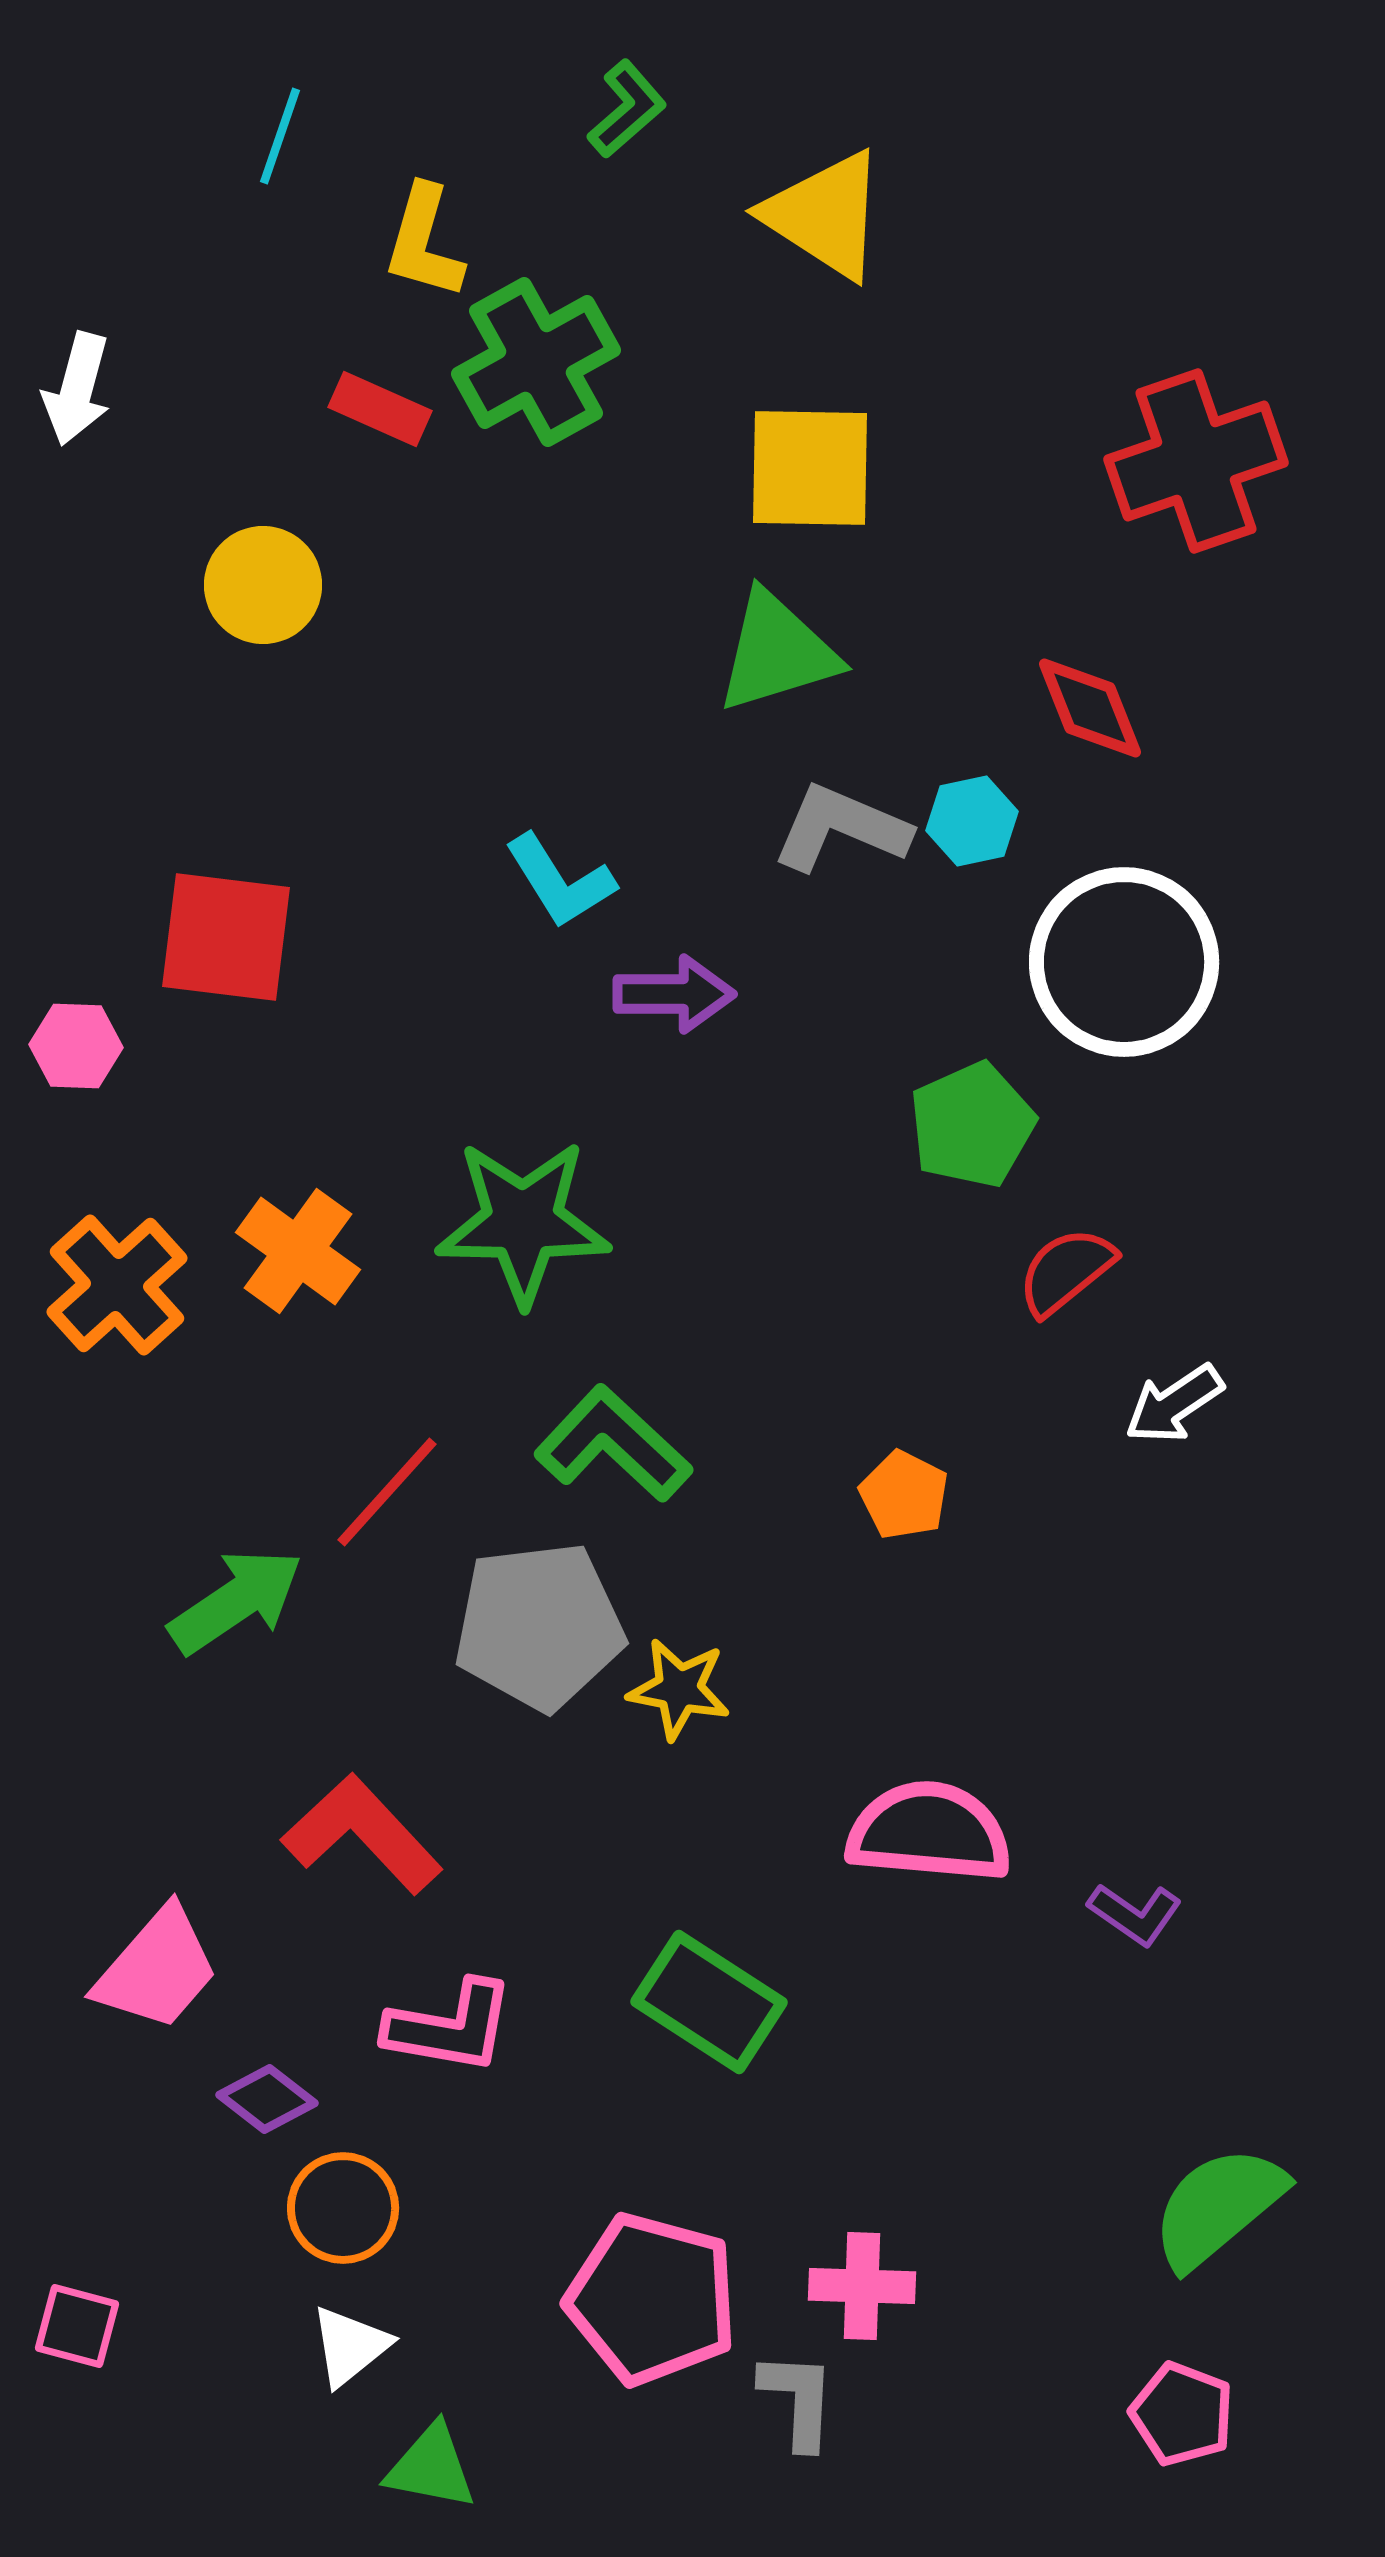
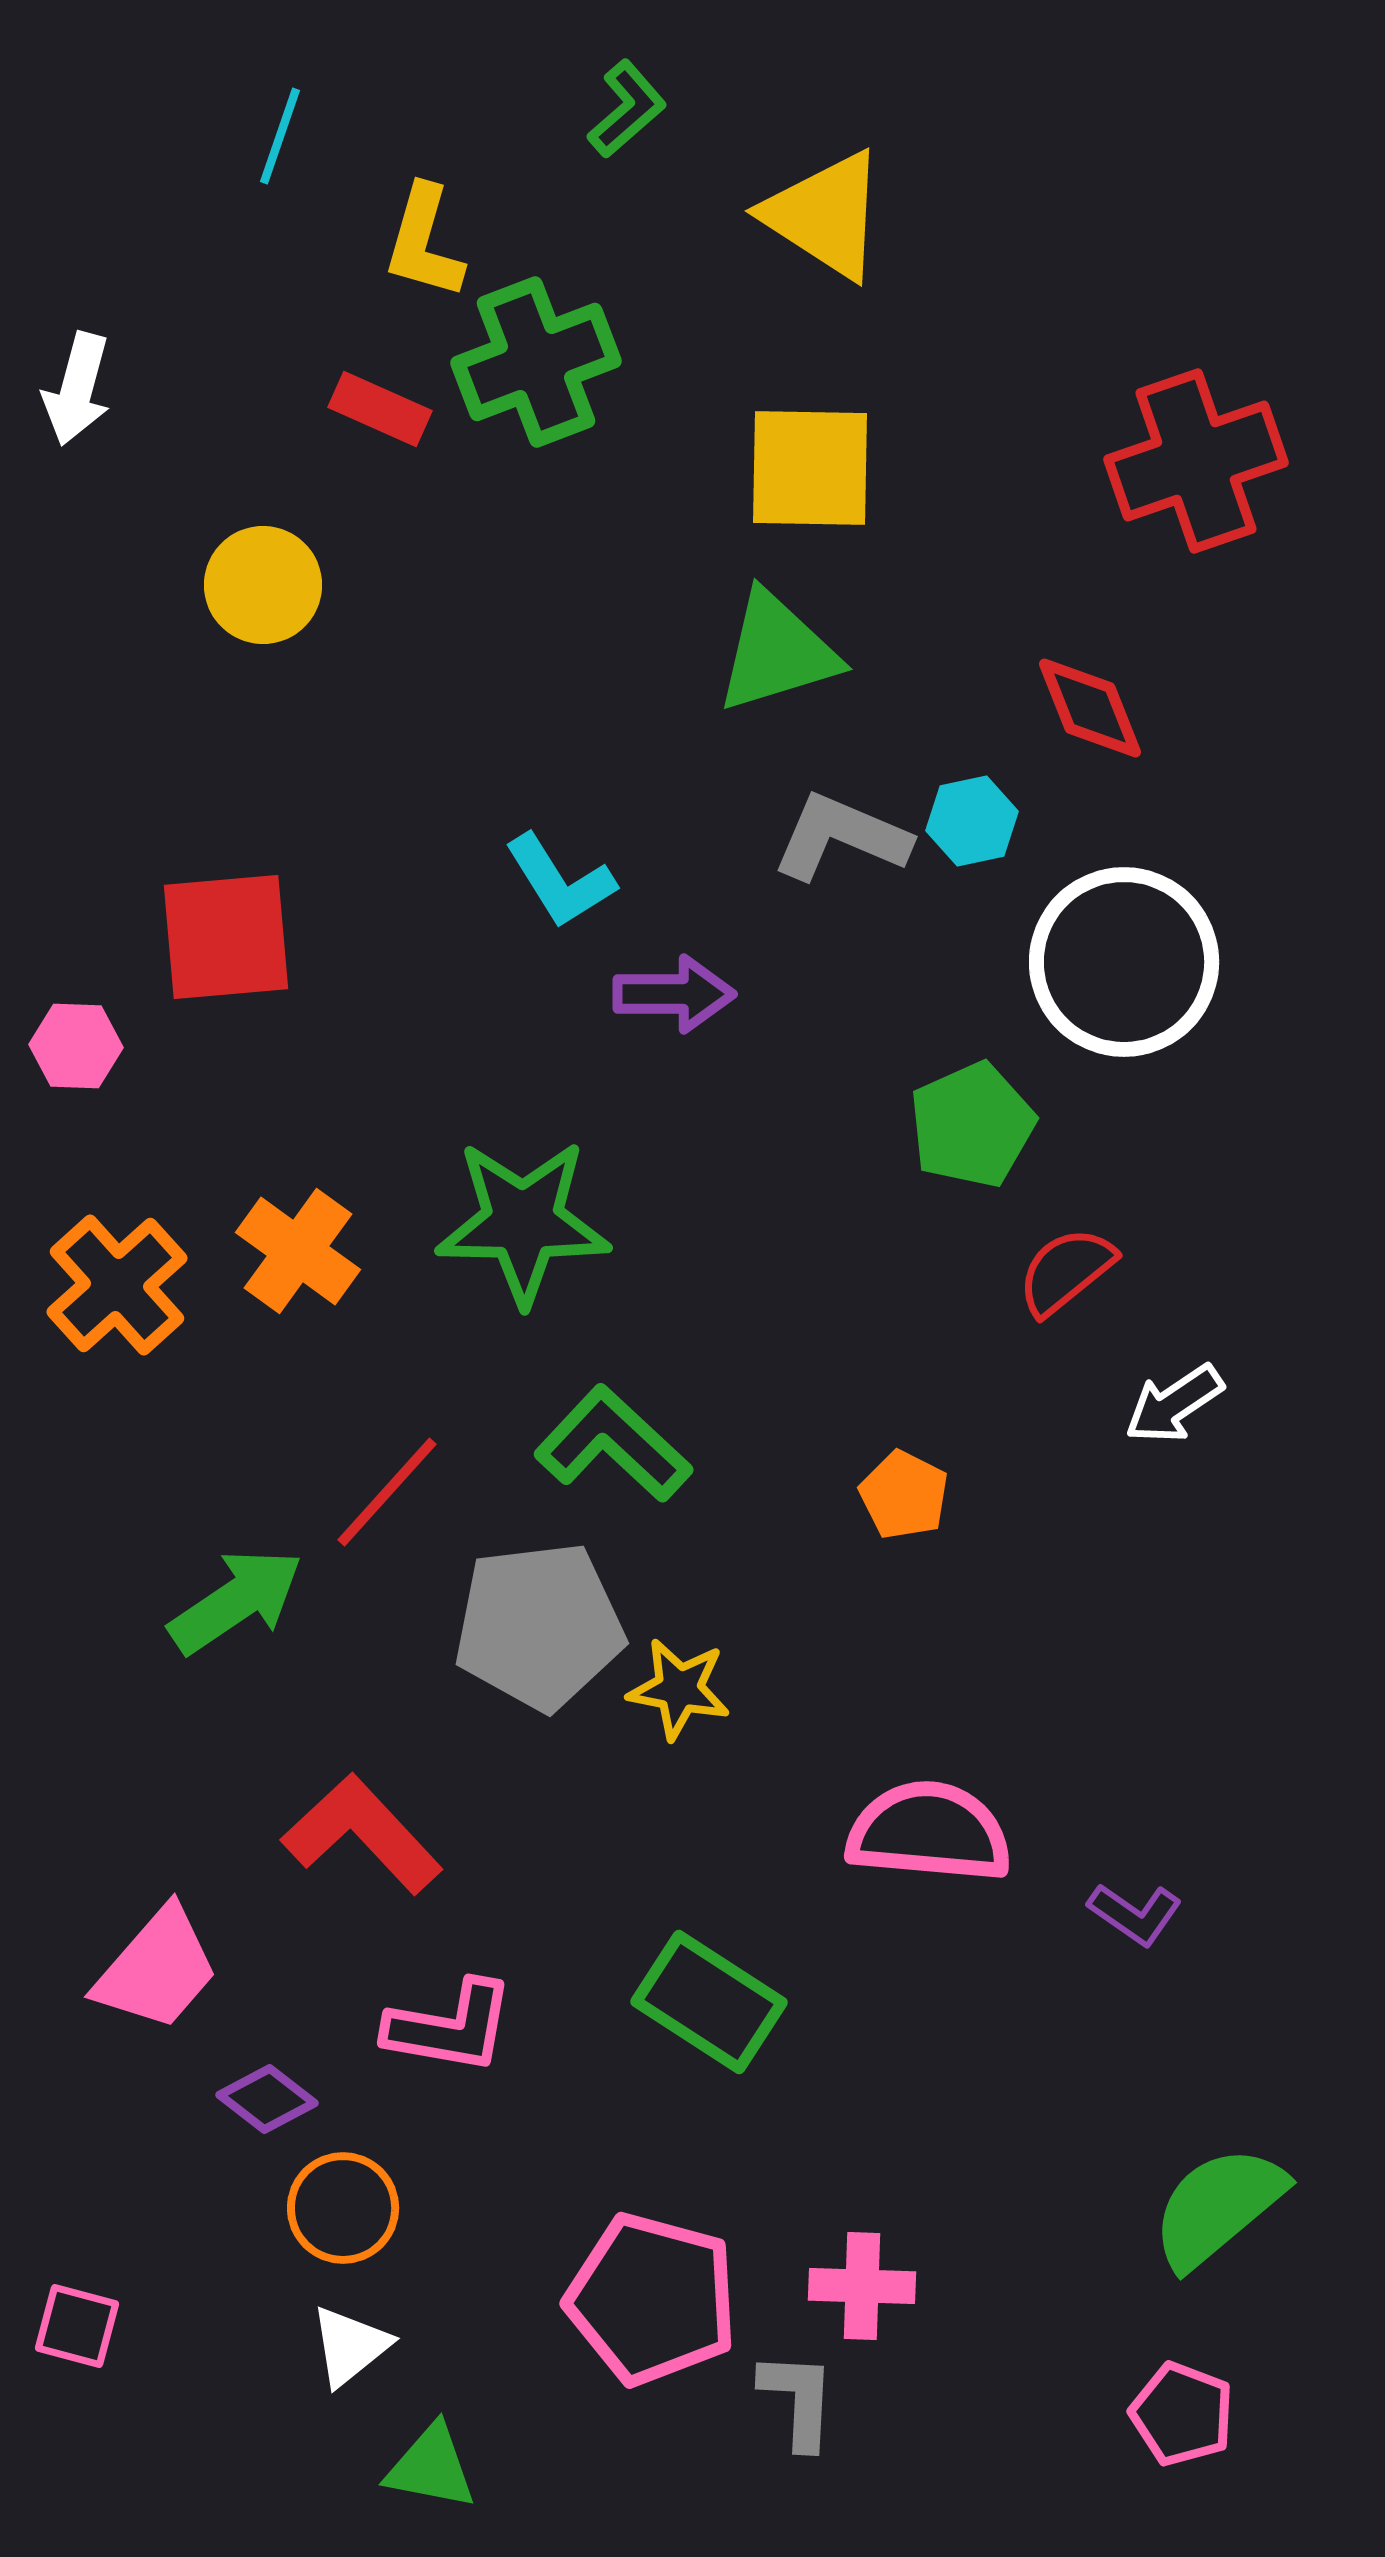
green cross at (536, 362): rotated 8 degrees clockwise
gray L-shape at (841, 828): moved 9 px down
red square at (226, 937): rotated 12 degrees counterclockwise
